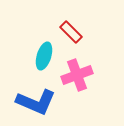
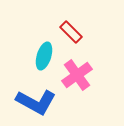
pink cross: rotated 16 degrees counterclockwise
blue L-shape: rotated 6 degrees clockwise
